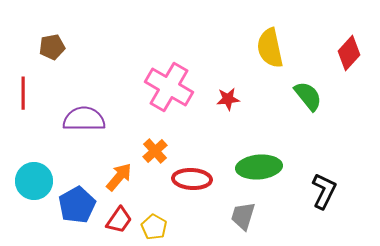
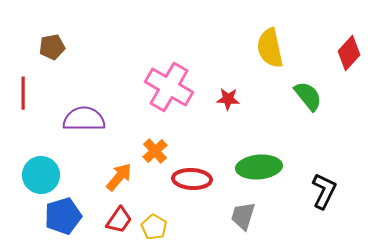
red star: rotated 10 degrees clockwise
cyan circle: moved 7 px right, 6 px up
blue pentagon: moved 14 px left, 11 px down; rotated 12 degrees clockwise
